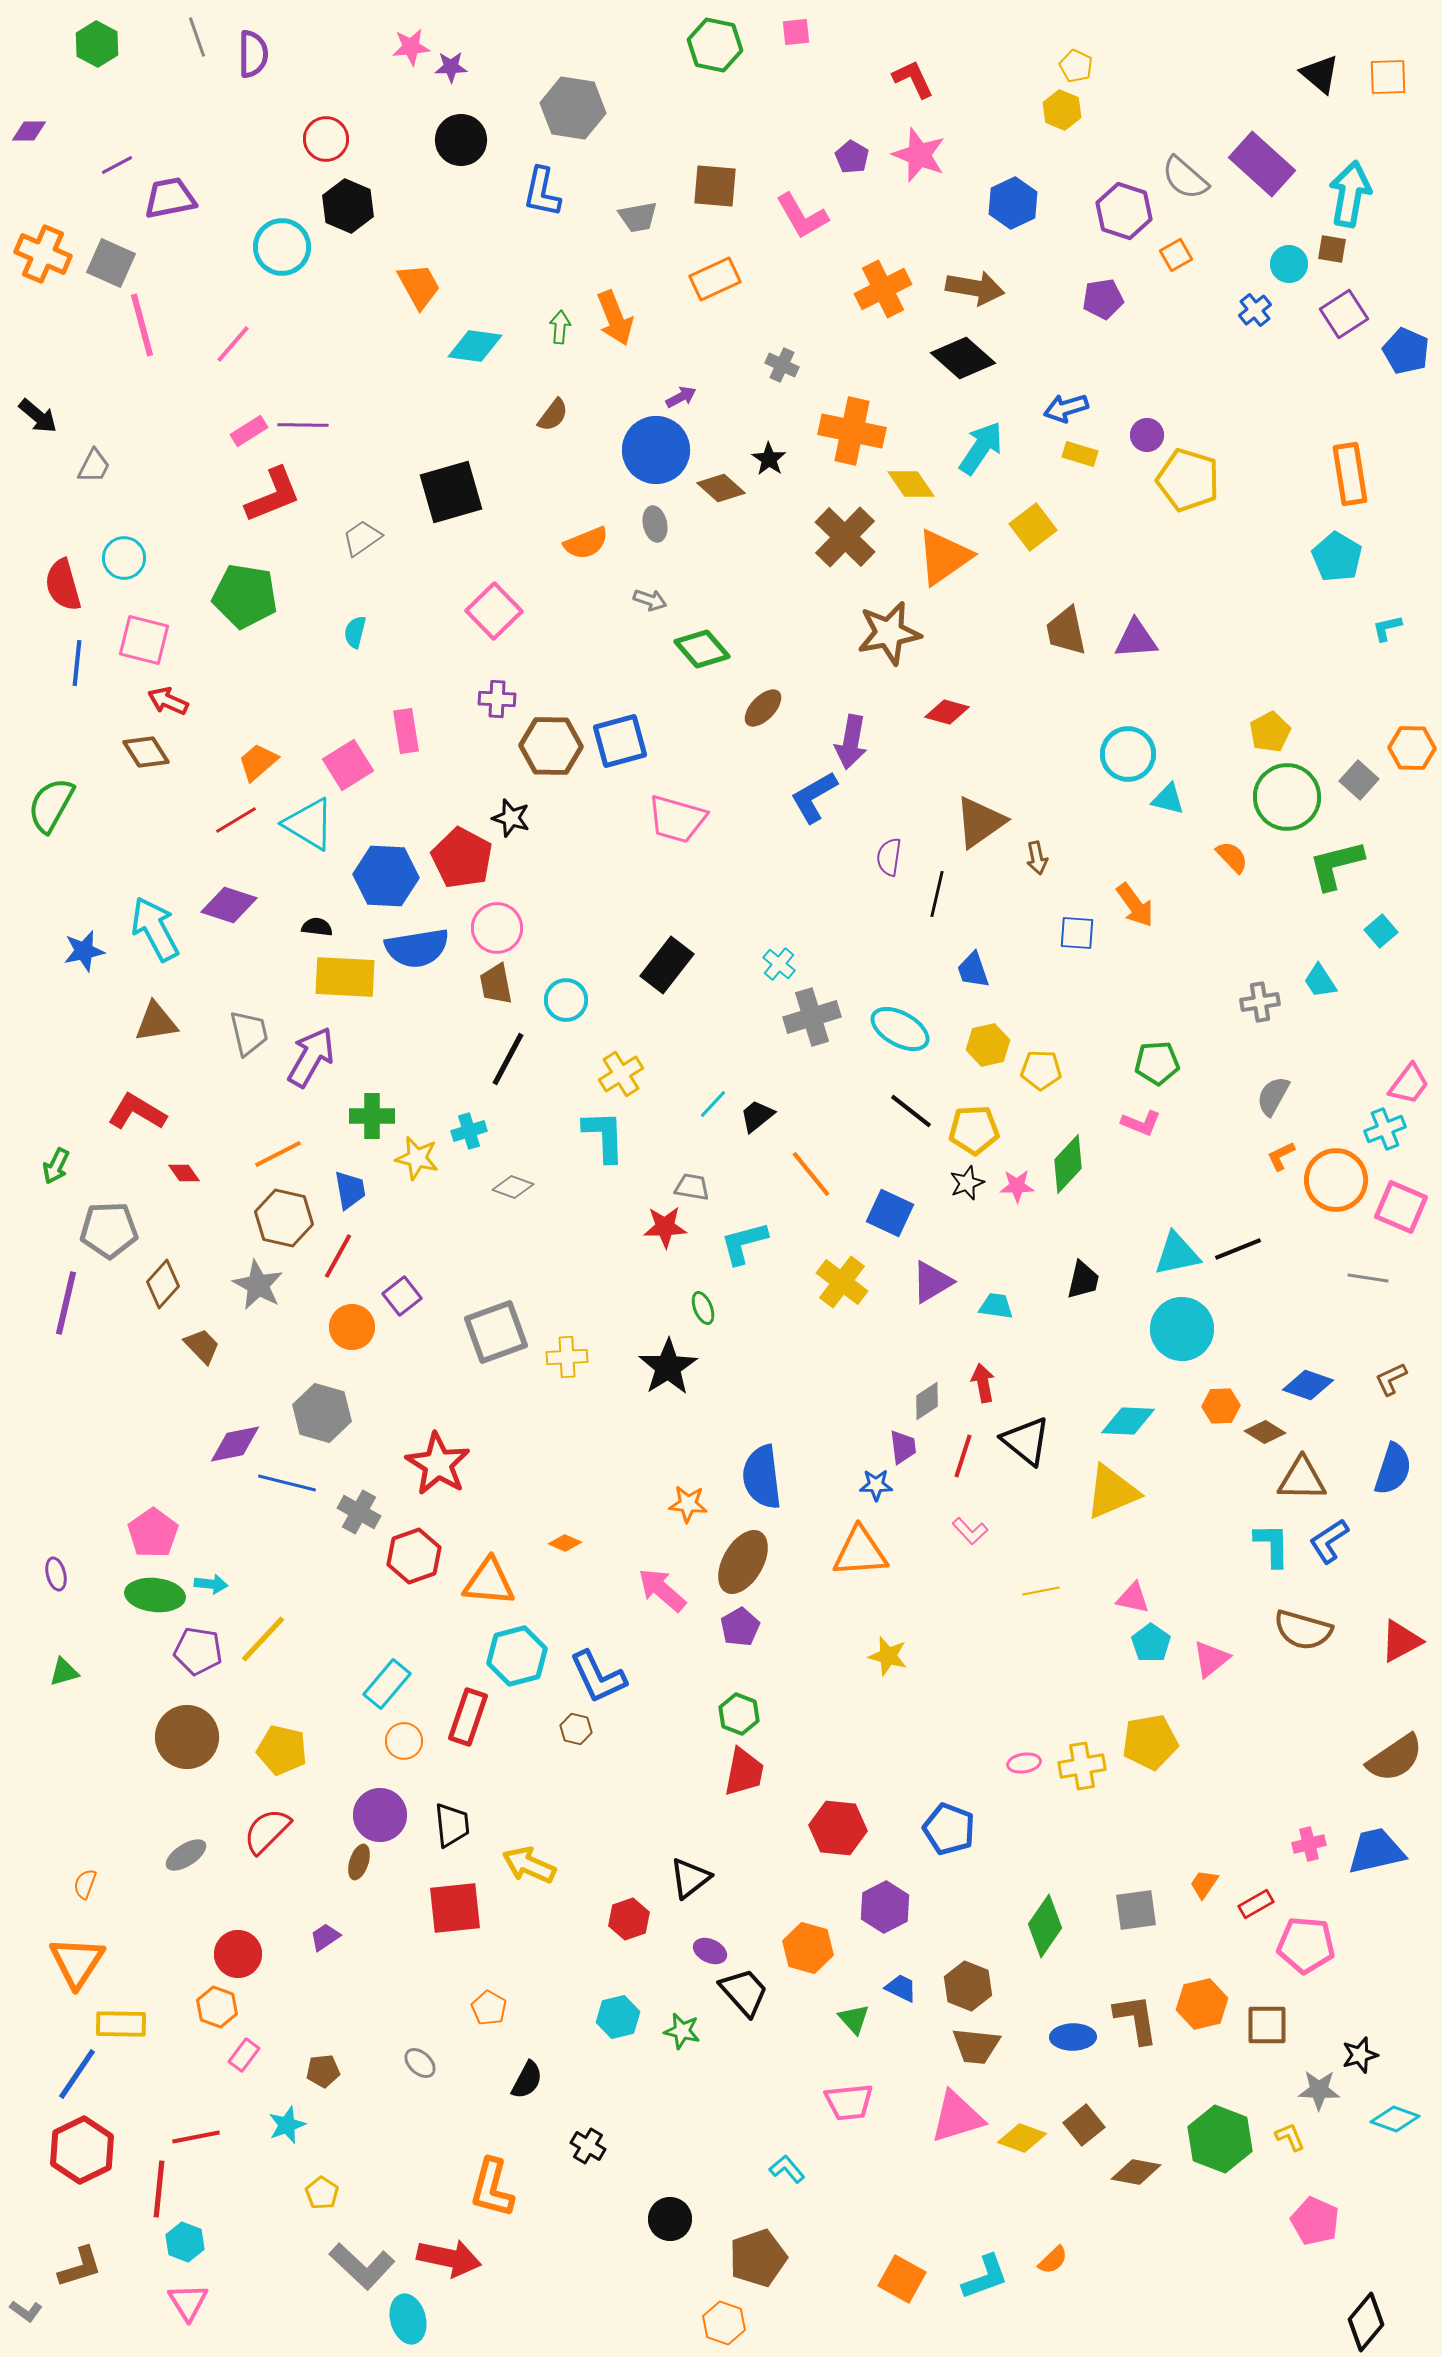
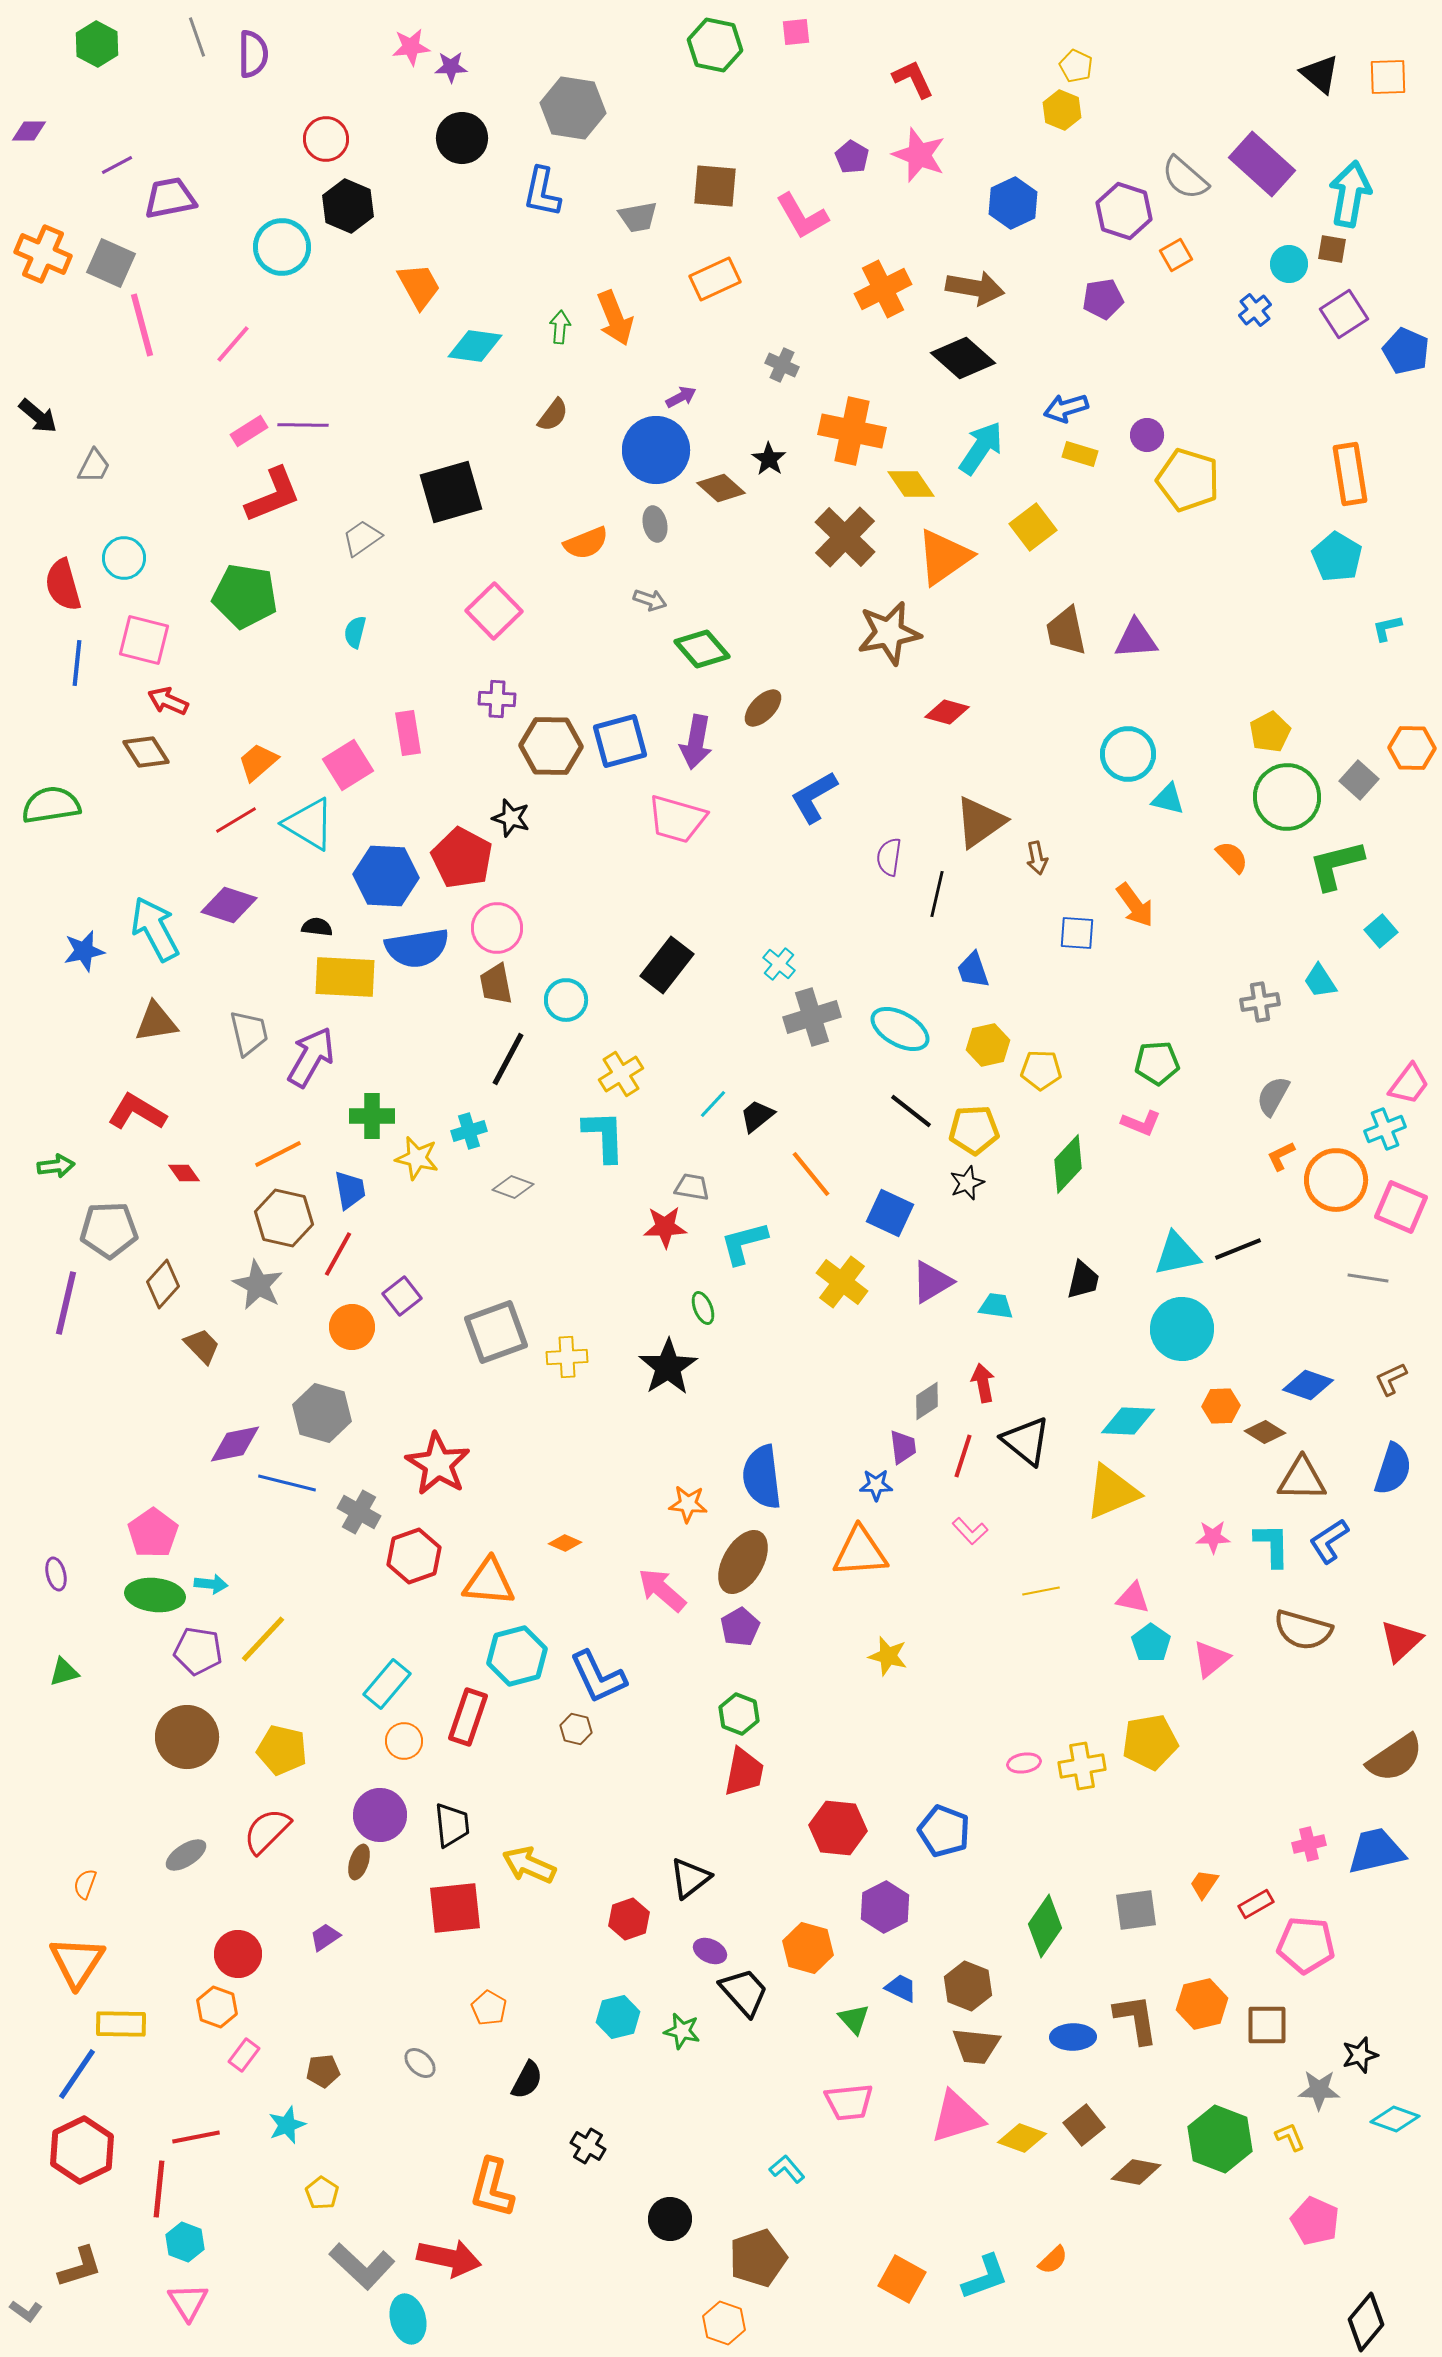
black circle at (461, 140): moved 1 px right, 2 px up
pink rectangle at (406, 731): moved 2 px right, 2 px down
purple arrow at (851, 742): moved 155 px left
green semicircle at (51, 805): rotated 52 degrees clockwise
green arrow at (56, 1166): rotated 123 degrees counterclockwise
pink star at (1017, 1186): moved 196 px right, 351 px down
red line at (338, 1256): moved 2 px up
red triangle at (1401, 1641): rotated 15 degrees counterclockwise
blue pentagon at (949, 1829): moved 5 px left, 2 px down
